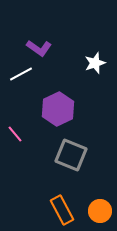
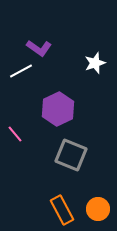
white line: moved 3 px up
orange circle: moved 2 px left, 2 px up
